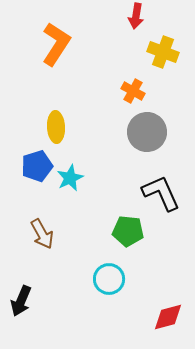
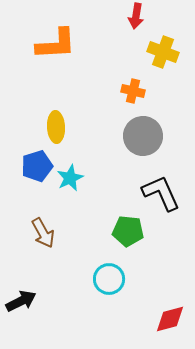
orange L-shape: rotated 54 degrees clockwise
orange cross: rotated 15 degrees counterclockwise
gray circle: moved 4 px left, 4 px down
brown arrow: moved 1 px right, 1 px up
black arrow: rotated 140 degrees counterclockwise
red diamond: moved 2 px right, 2 px down
